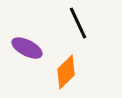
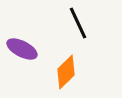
purple ellipse: moved 5 px left, 1 px down
